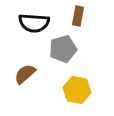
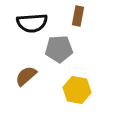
black semicircle: moved 2 px left; rotated 8 degrees counterclockwise
gray pentagon: moved 4 px left; rotated 12 degrees clockwise
brown semicircle: moved 1 px right, 2 px down
